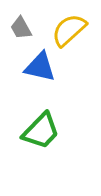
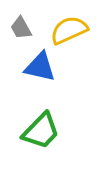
yellow semicircle: rotated 18 degrees clockwise
